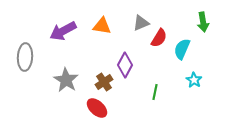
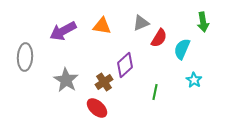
purple diamond: rotated 20 degrees clockwise
